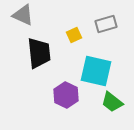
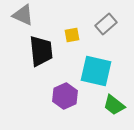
gray rectangle: rotated 25 degrees counterclockwise
yellow square: moved 2 px left; rotated 14 degrees clockwise
black trapezoid: moved 2 px right, 2 px up
purple hexagon: moved 1 px left, 1 px down; rotated 10 degrees clockwise
green trapezoid: moved 2 px right, 3 px down
